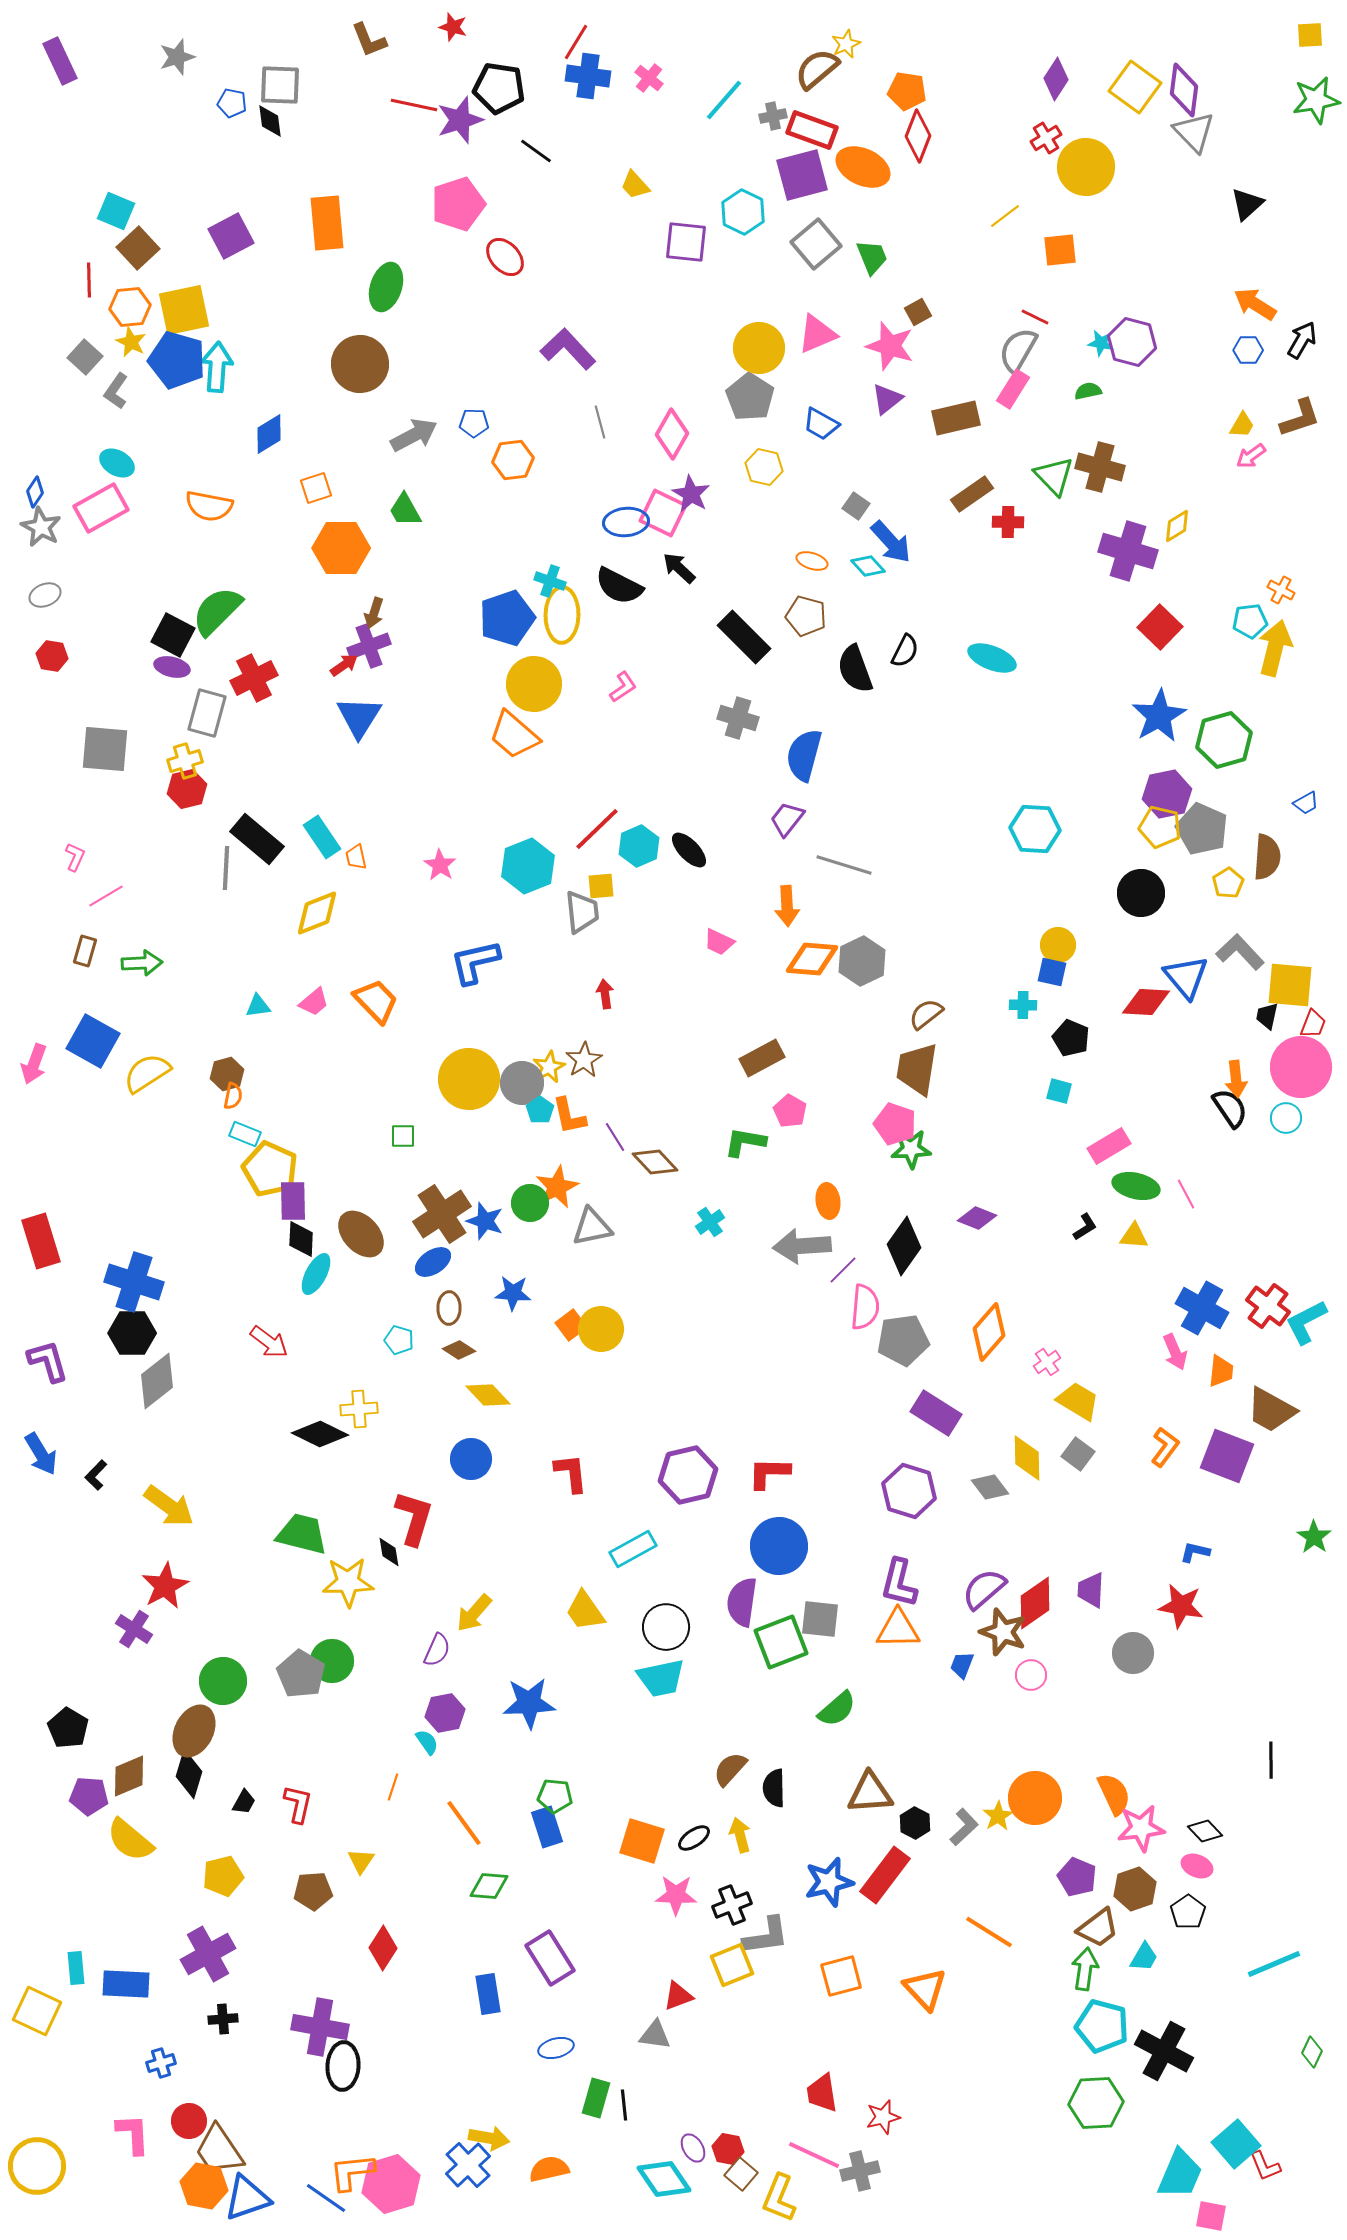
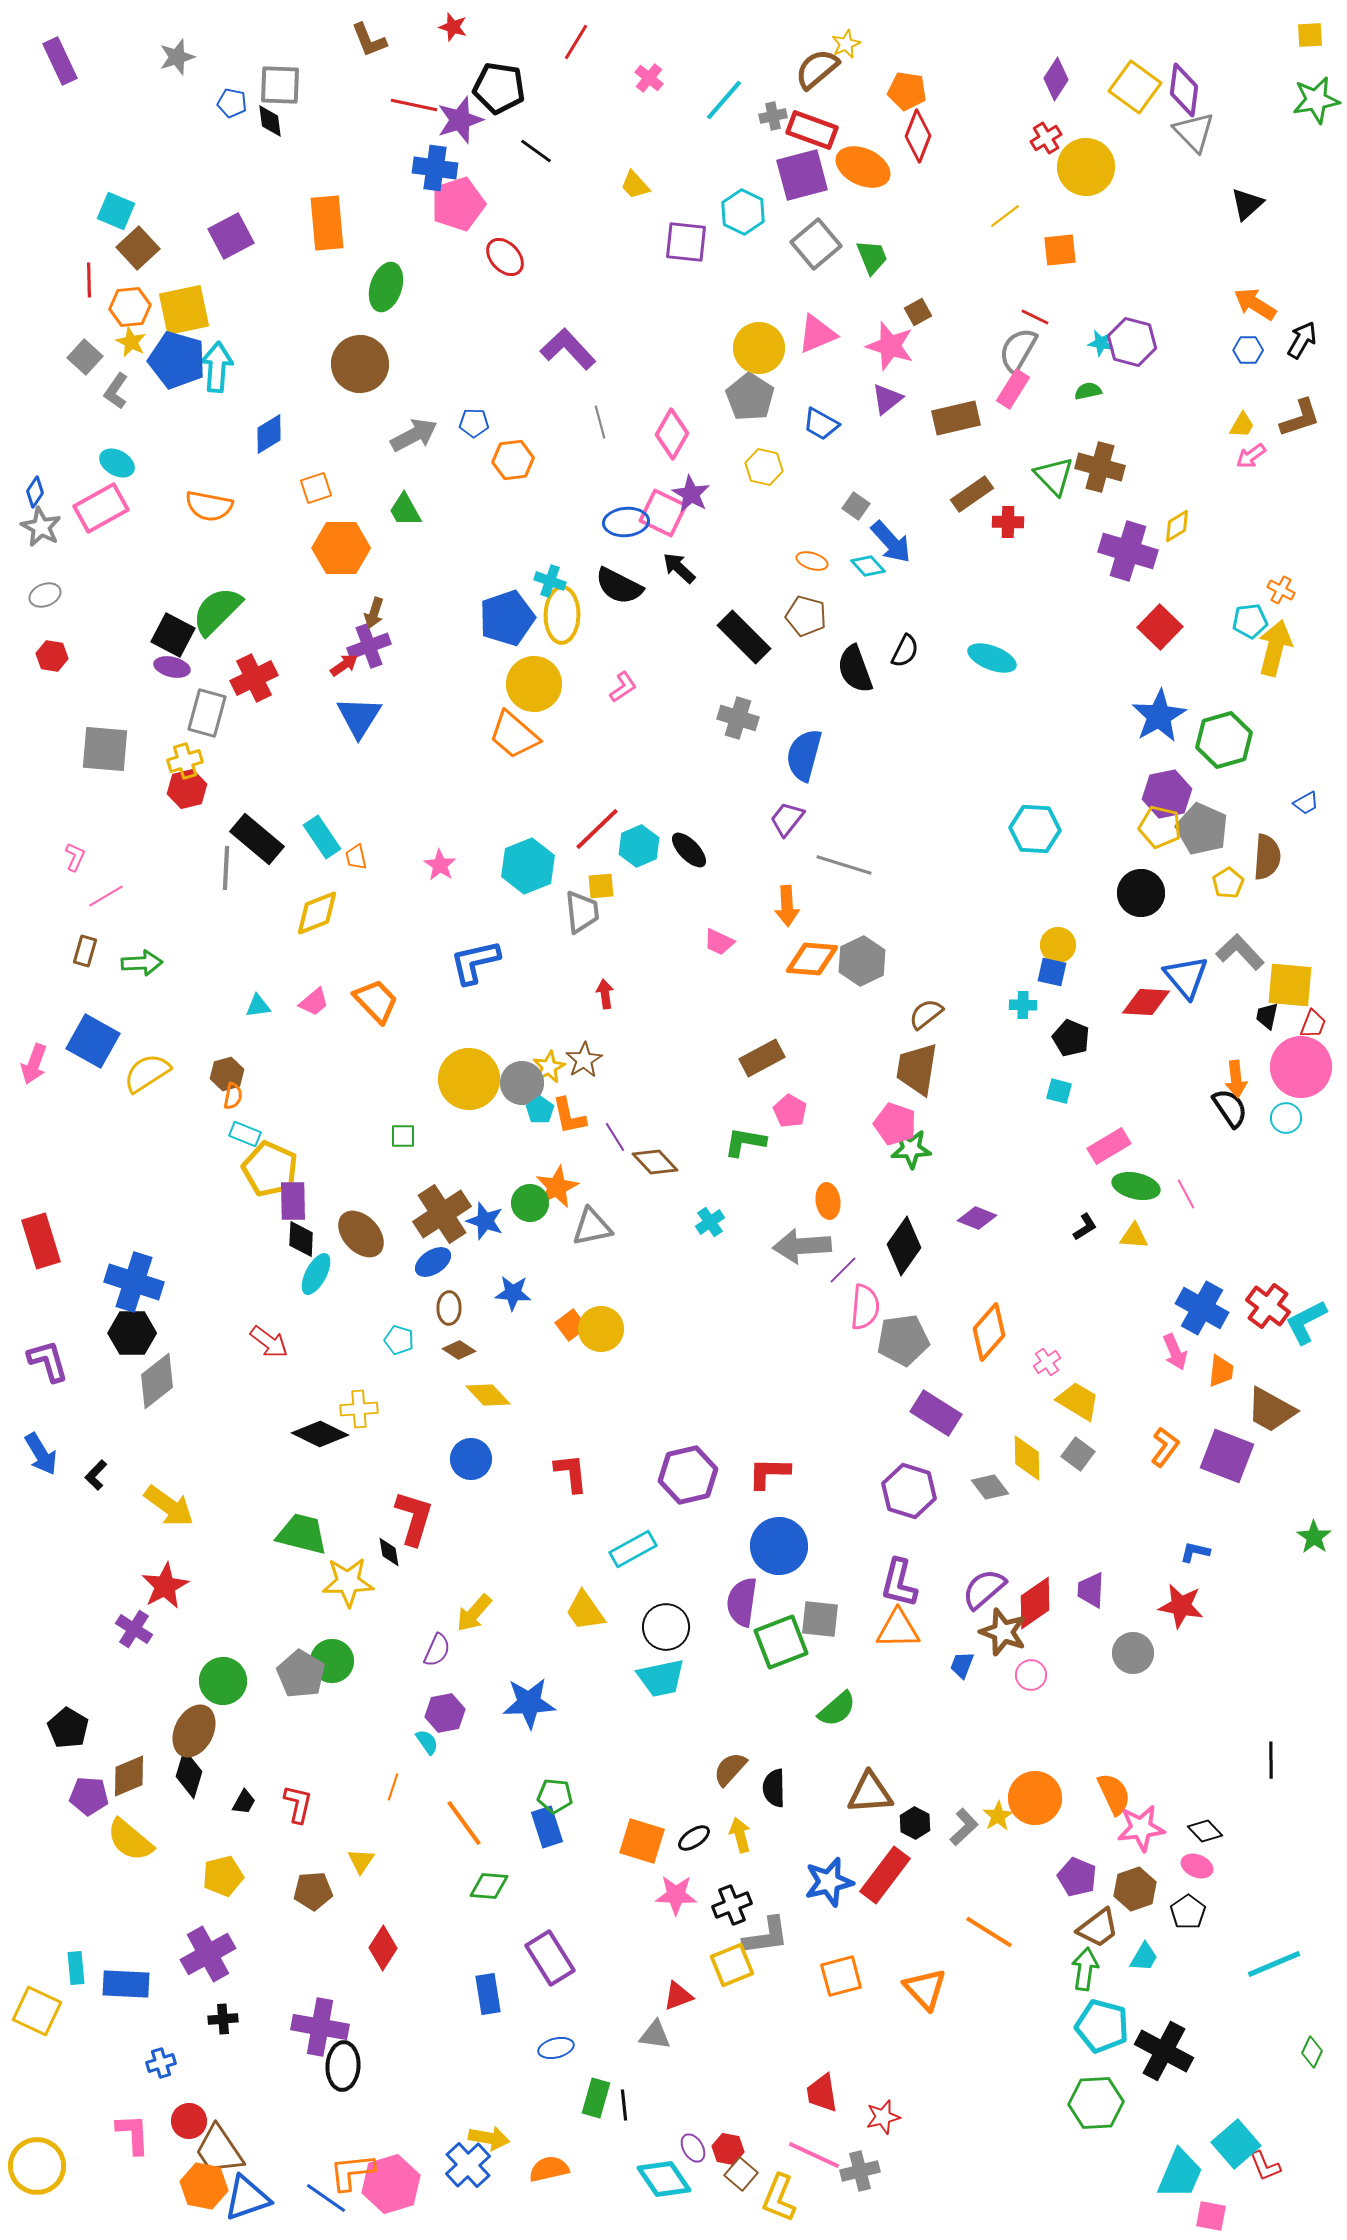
blue cross at (588, 76): moved 153 px left, 92 px down
